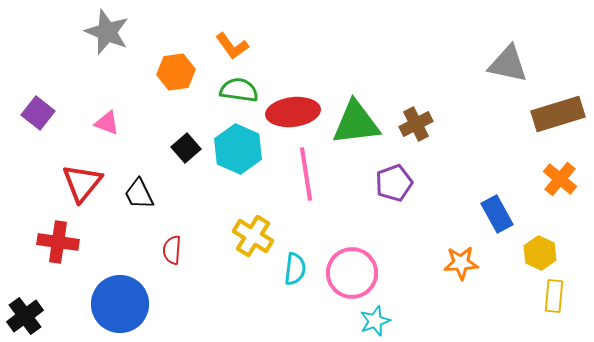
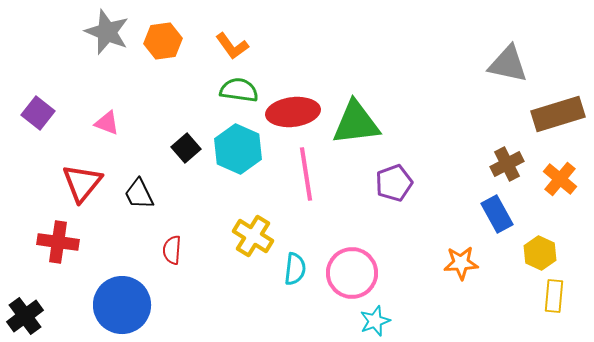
orange hexagon: moved 13 px left, 31 px up
brown cross: moved 91 px right, 40 px down
blue circle: moved 2 px right, 1 px down
